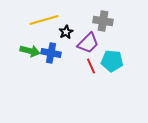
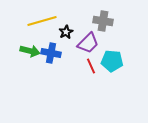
yellow line: moved 2 px left, 1 px down
